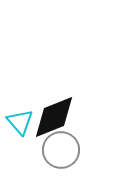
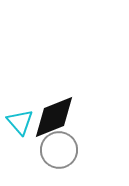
gray circle: moved 2 px left
